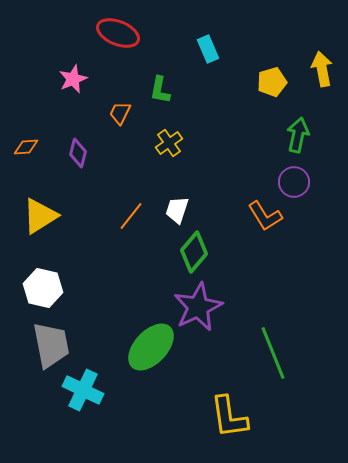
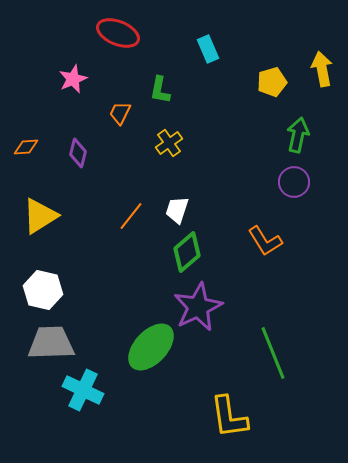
orange L-shape: moved 25 px down
green diamond: moved 7 px left; rotated 9 degrees clockwise
white hexagon: moved 2 px down
gray trapezoid: moved 2 px up; rotated 81 degrees counterclockwise
